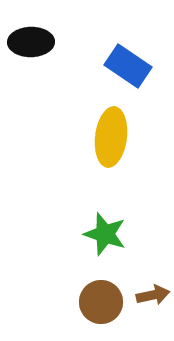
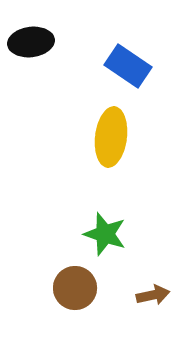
black ellipse: rotated 6 degrees counterclockwise
brown circle: moved 26 px left, 14 px up
